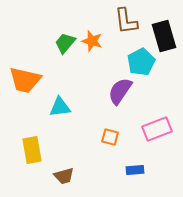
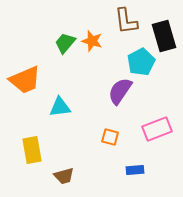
orange trapezoid: rotated 36 degrees counterclockwise
